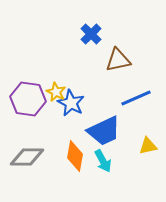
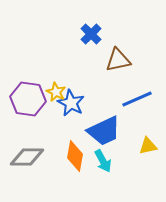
blue line: moved 1 px right, 1 px down
